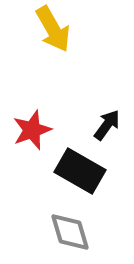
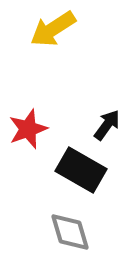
yellow arrow: rotated 87 degrees clockwise
red star: moved 4 px left, 1 px up
black rectangle: moved 1 px right, 1 px up
